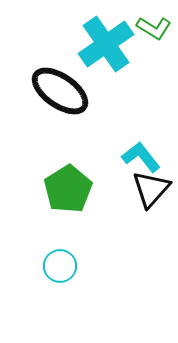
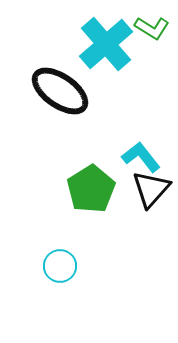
green L-shape: moved 2 px left
cyan cross: rotated 6 degrees counterclockwise
green pentagon: moved 23 px right
